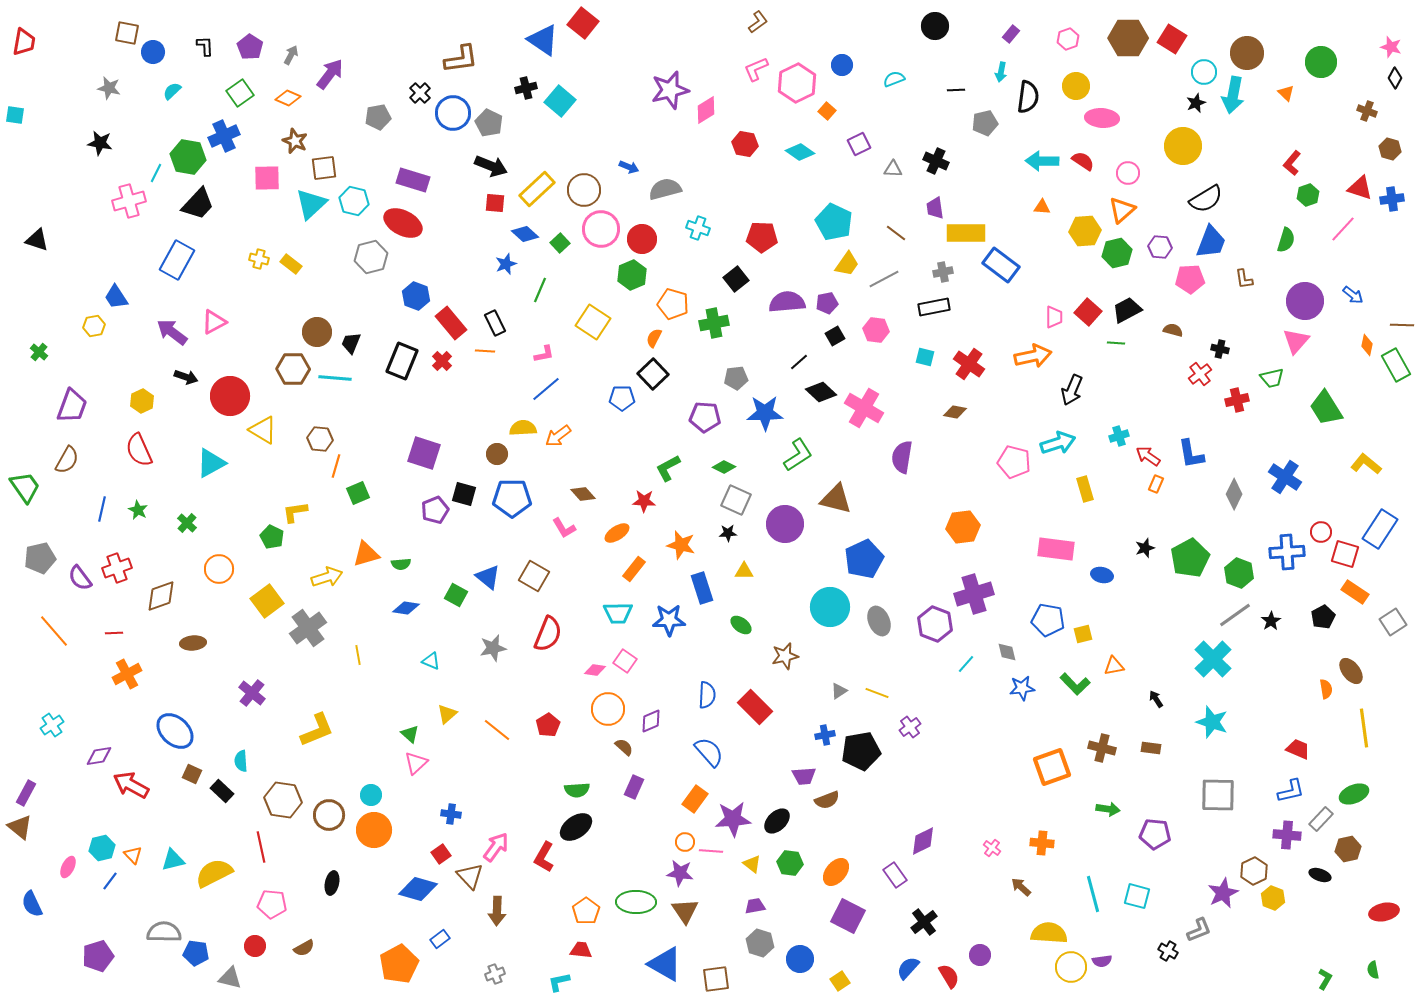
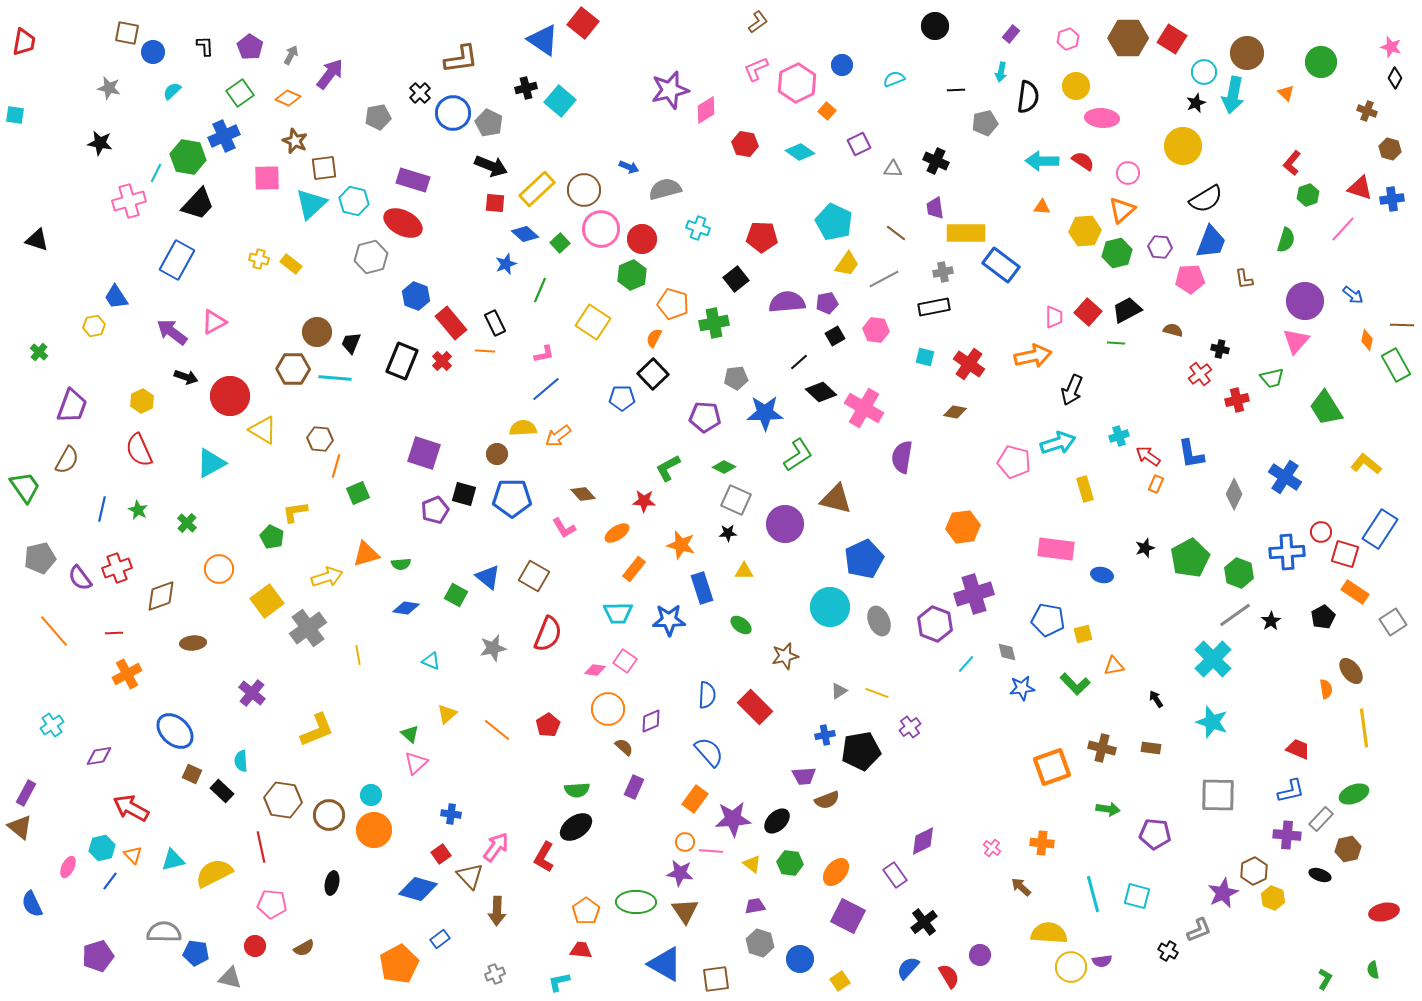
orange diamond at (1367, 345): moved 5 px up
red arrow at (131, 785): moved 23 px down
